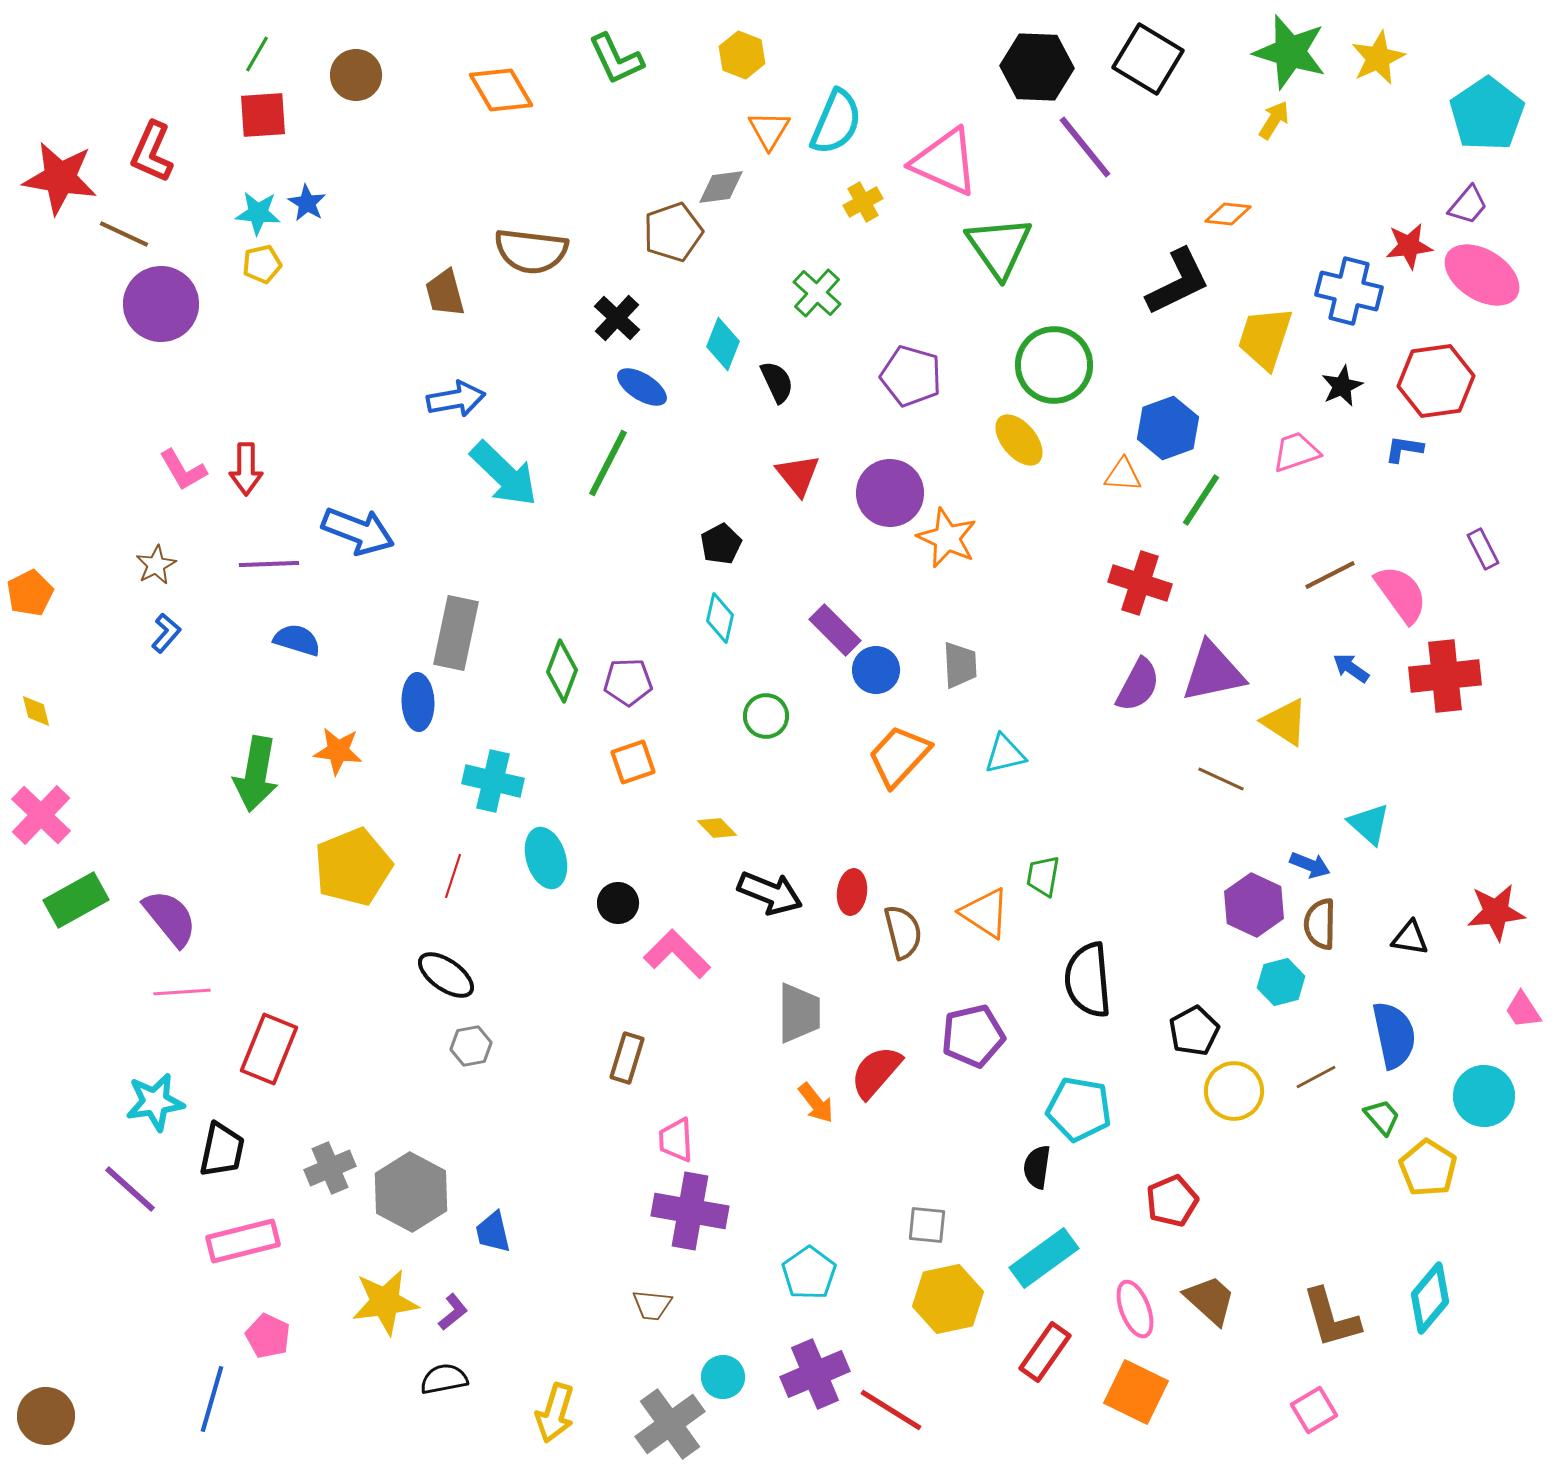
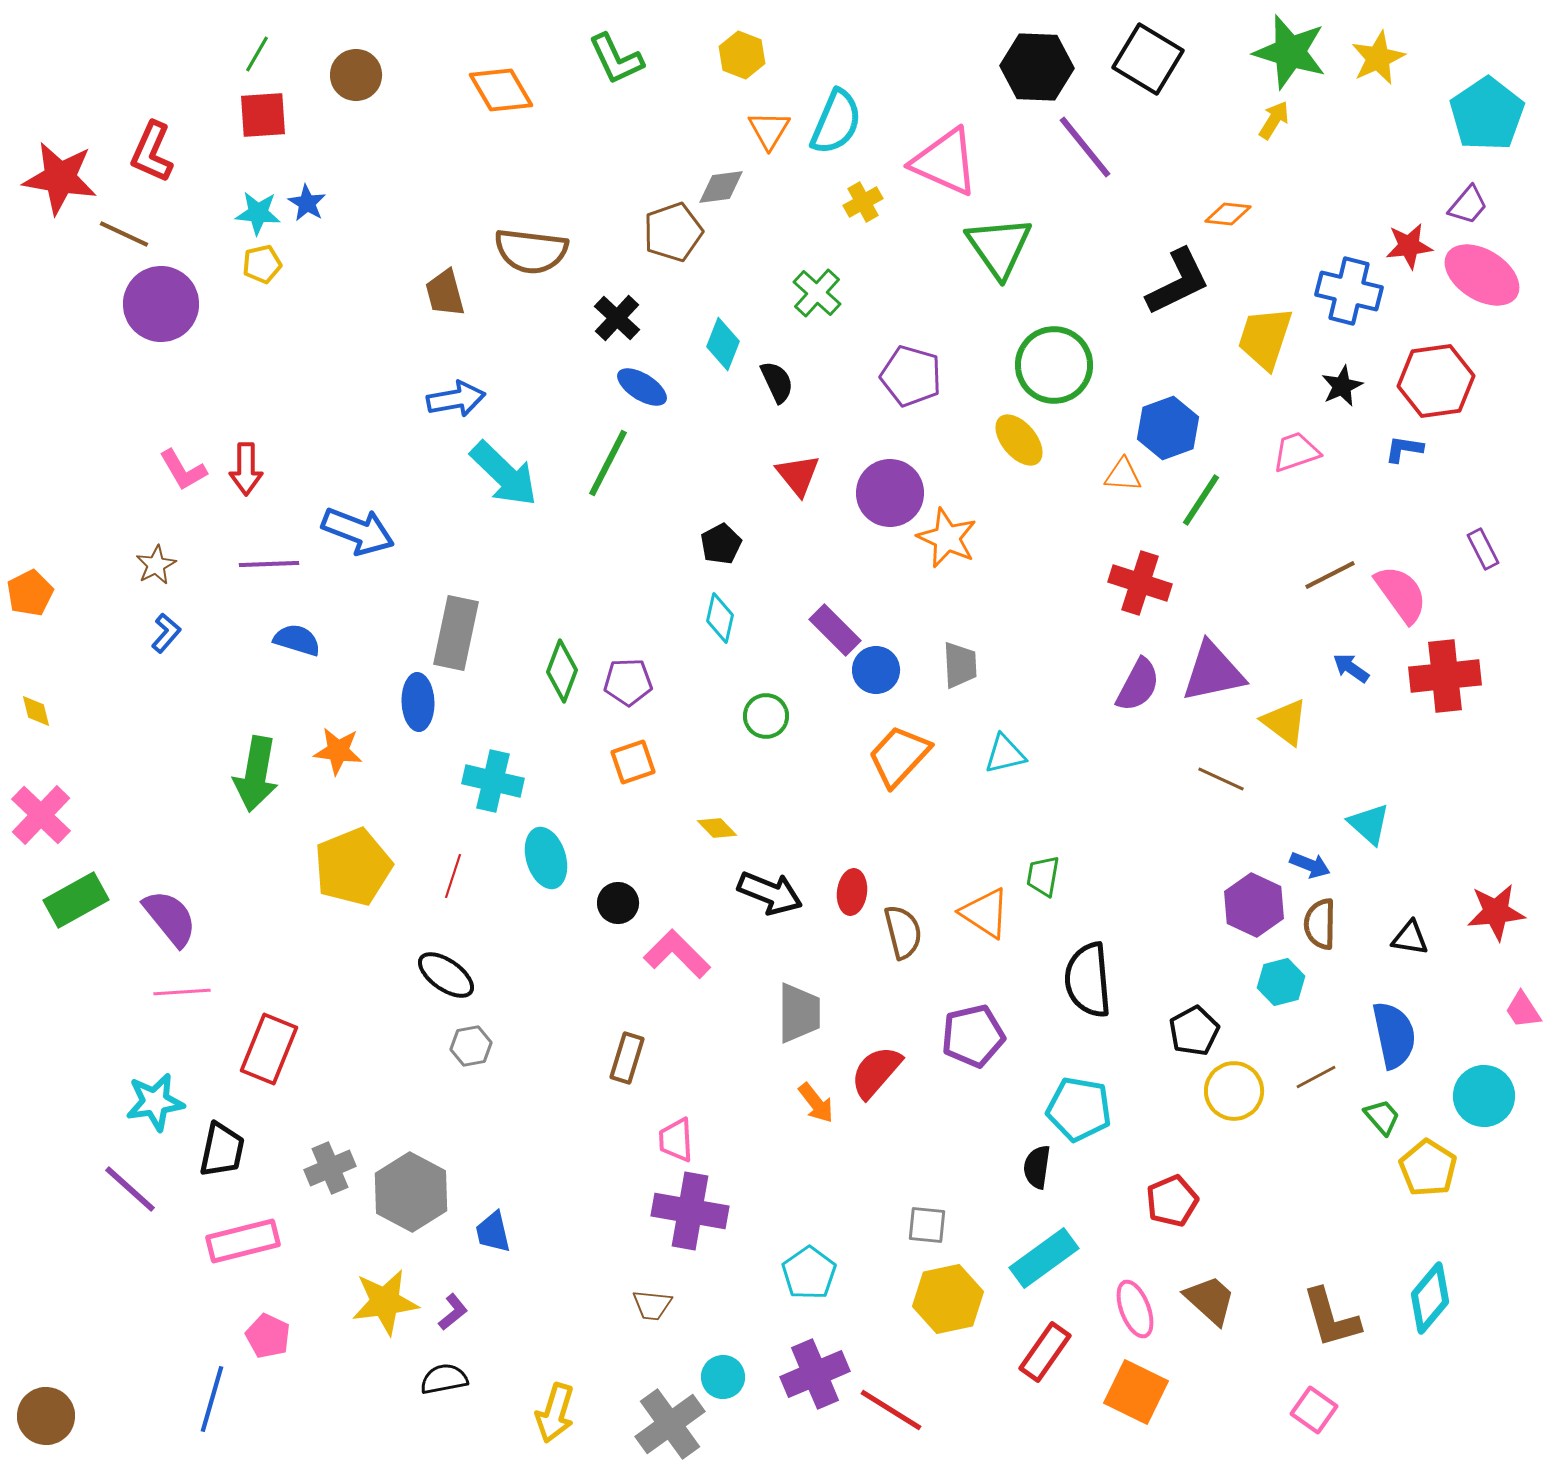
yellow triangle at (1285, 722): rotated 4 degrees clockwise
pink square at (1314, 1410): rotated 24 degrees counterclockwise
